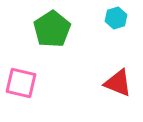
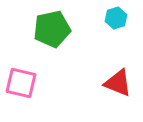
green pentagon: rotated 21 degrees clockwise
